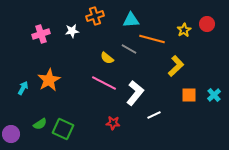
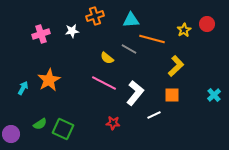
orange square: moved 17 px left
